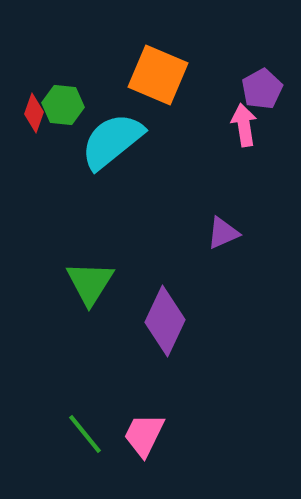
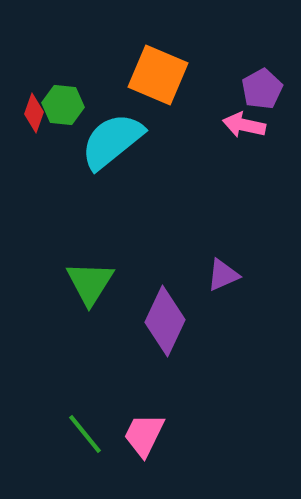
pink arrow: rotated 69 degrees counterclockwise
purple triangle: moved 42 px down
